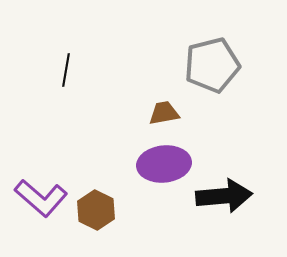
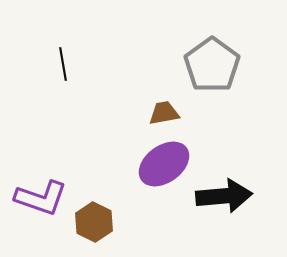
gray pentagon: rotated 22 degrees counterclockwise
black line: moved 3 px left, 6 px up; rotated 20 degrees counterclockwise
purple ellipse: rotated 30 degrees counterclockwise
purple L-shape: rotated 22 degrees counterclockwise
brown hexagon: moved 2 px left, 12 px down
